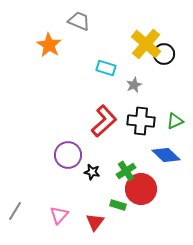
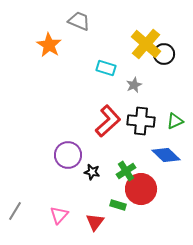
red L-shape: moved 4 px right
